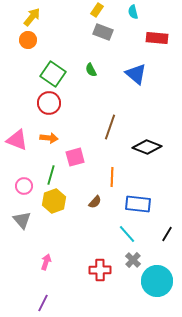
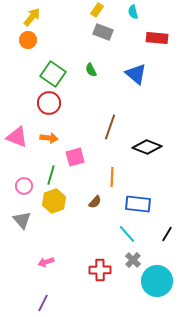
pink triangle: moved 3 px up
pink arrow: rotated 126 degrees counterclockwise
